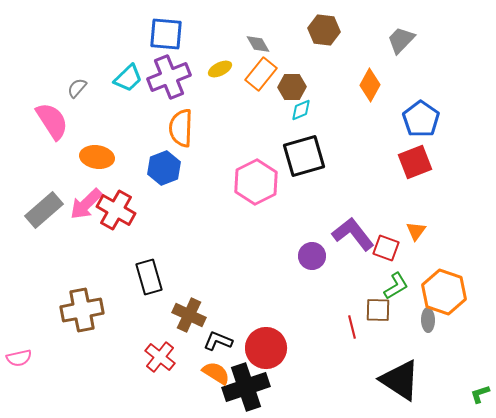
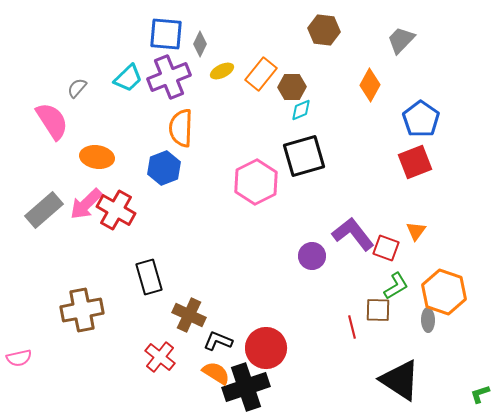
gray diamond at (258, 44): moved 58 px left; rotated 55 degrees clockwise
yellow ellipse at (220, 69): moved 2 px right, 2 px down
